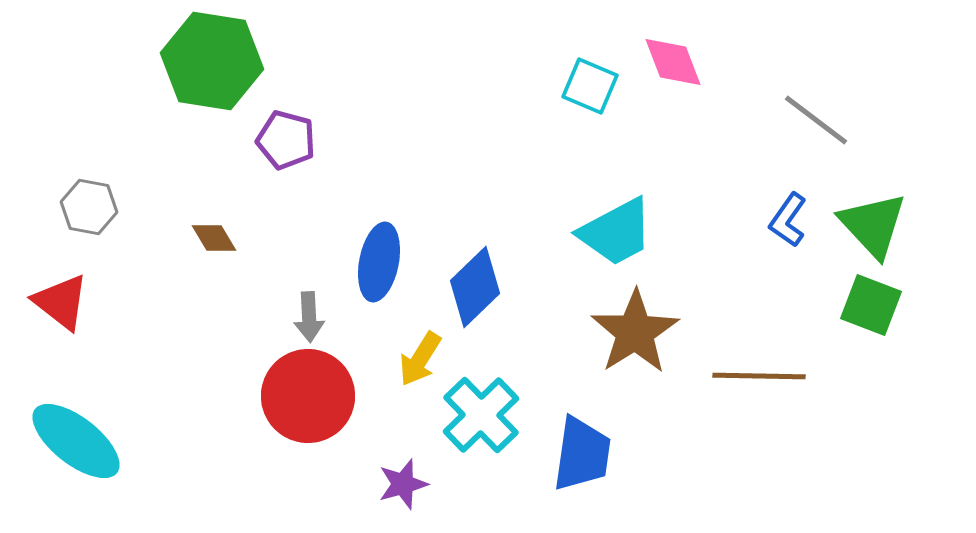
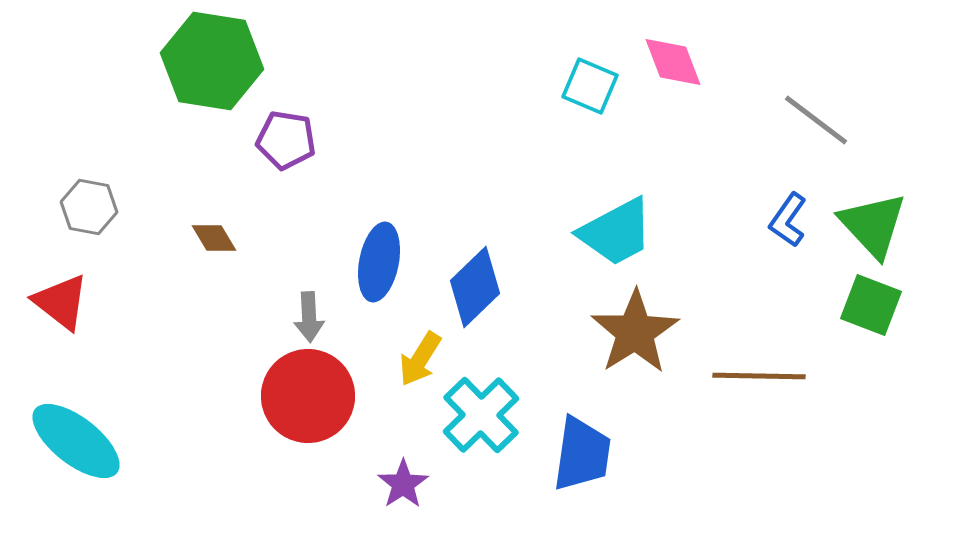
purple pentagon: rotated 6 degrees counterclockwise
purple star: rotated 18 degrees counterclockwise
